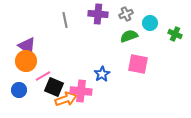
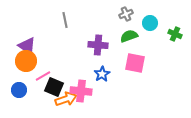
purple cross: moved 31 px down
pink square: moved 3 px left, 1 px up
